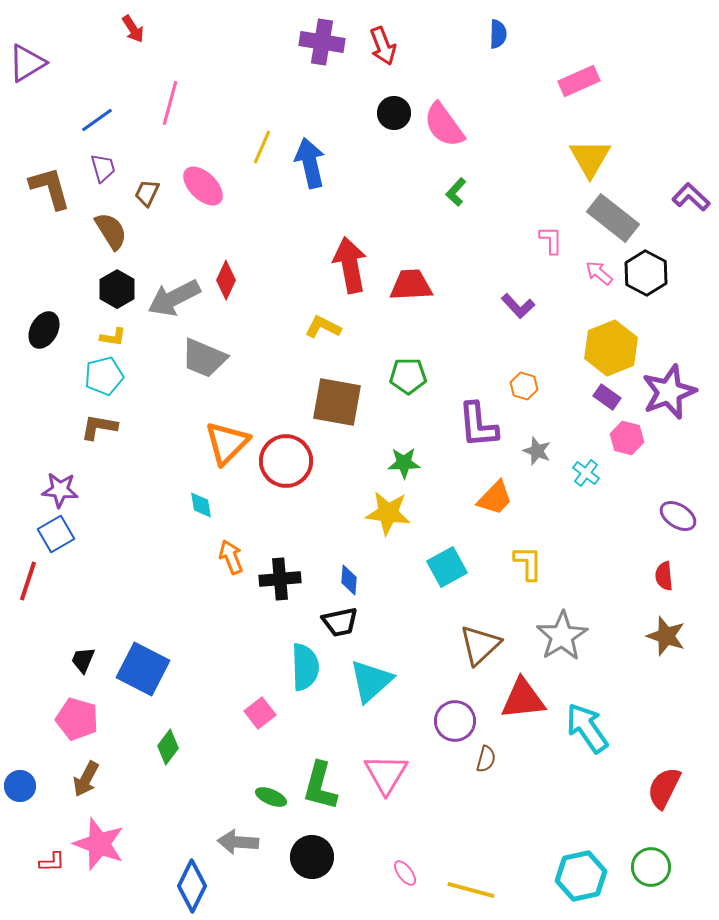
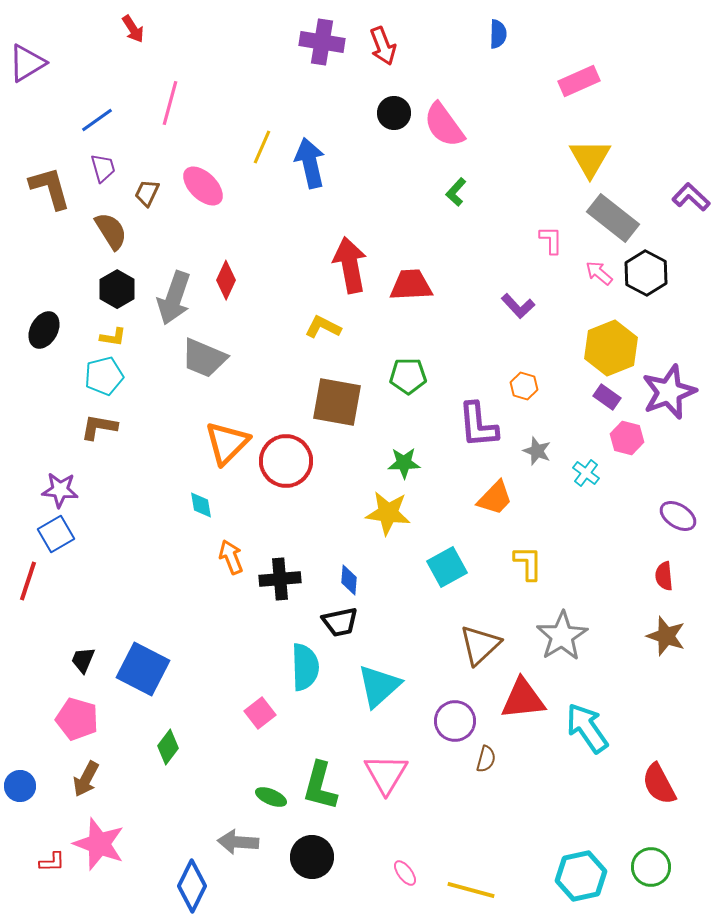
gray arrow at (174, 298): rotated 44 degrees counterclockwise
cyan triangle at (371, 681): moved 8 px right, 5 px down
red semicircle at (664, 788): moved 5 px left, 4 px up; rotated 54 degrees counterclockwise
